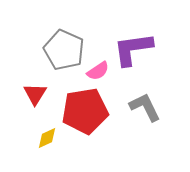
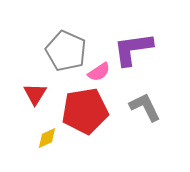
gray pentagon: moved 2 px right, 1 px down
pink semicircle: moved 1 px right, 1 px down
